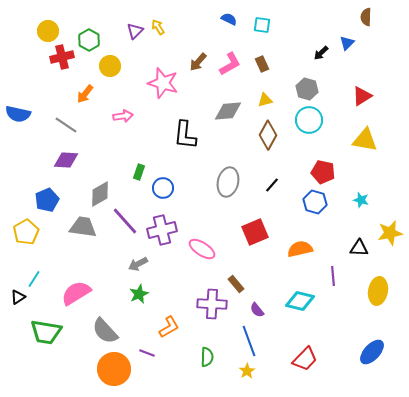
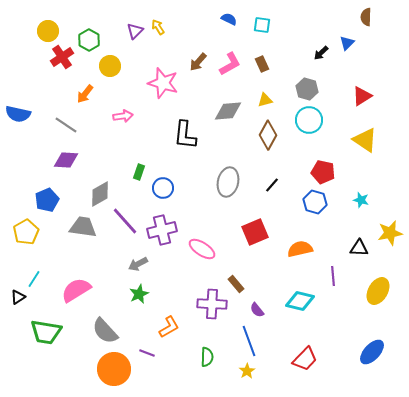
red cross at (62, 57): rotated 20 degrees counterclockwise
yellow triangle at (365, 140): rotated 24 degrees clockwise
yellow ellipse at (378, 291): rotated 20 degrees clockwise
pink semicircle at (76, 293): moved 3 px up
